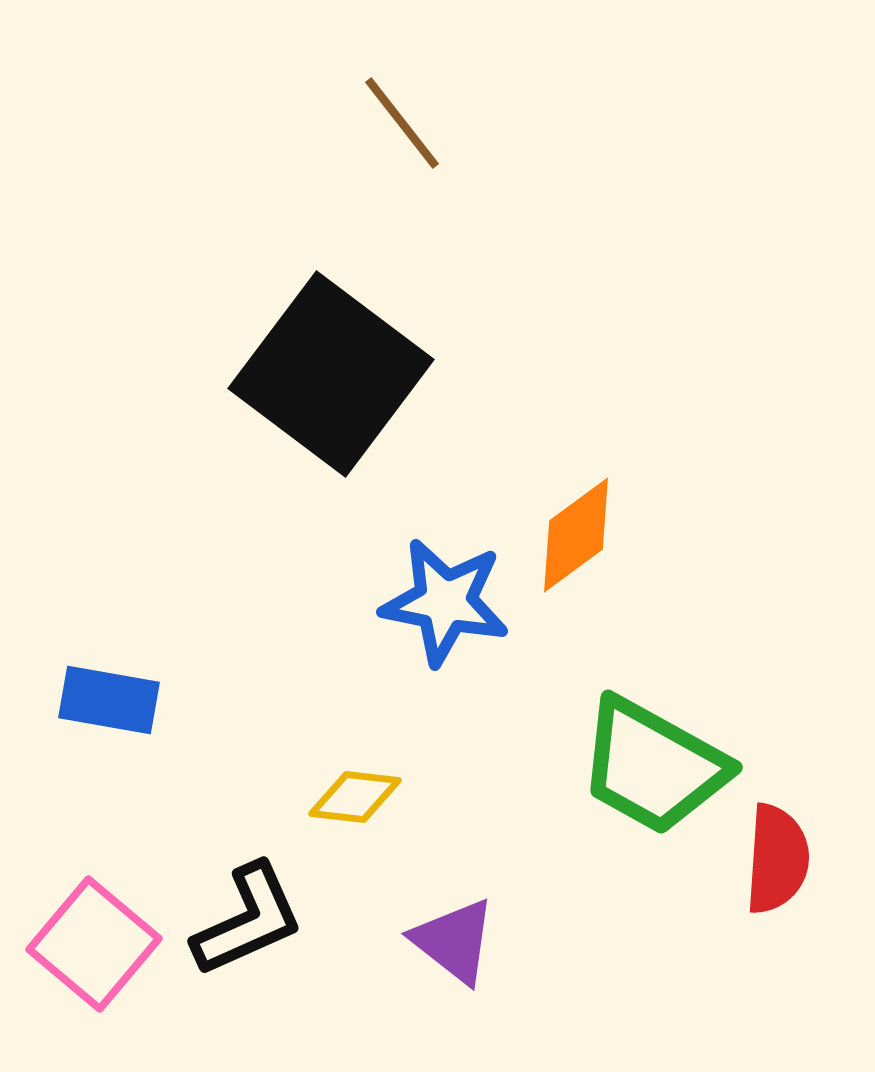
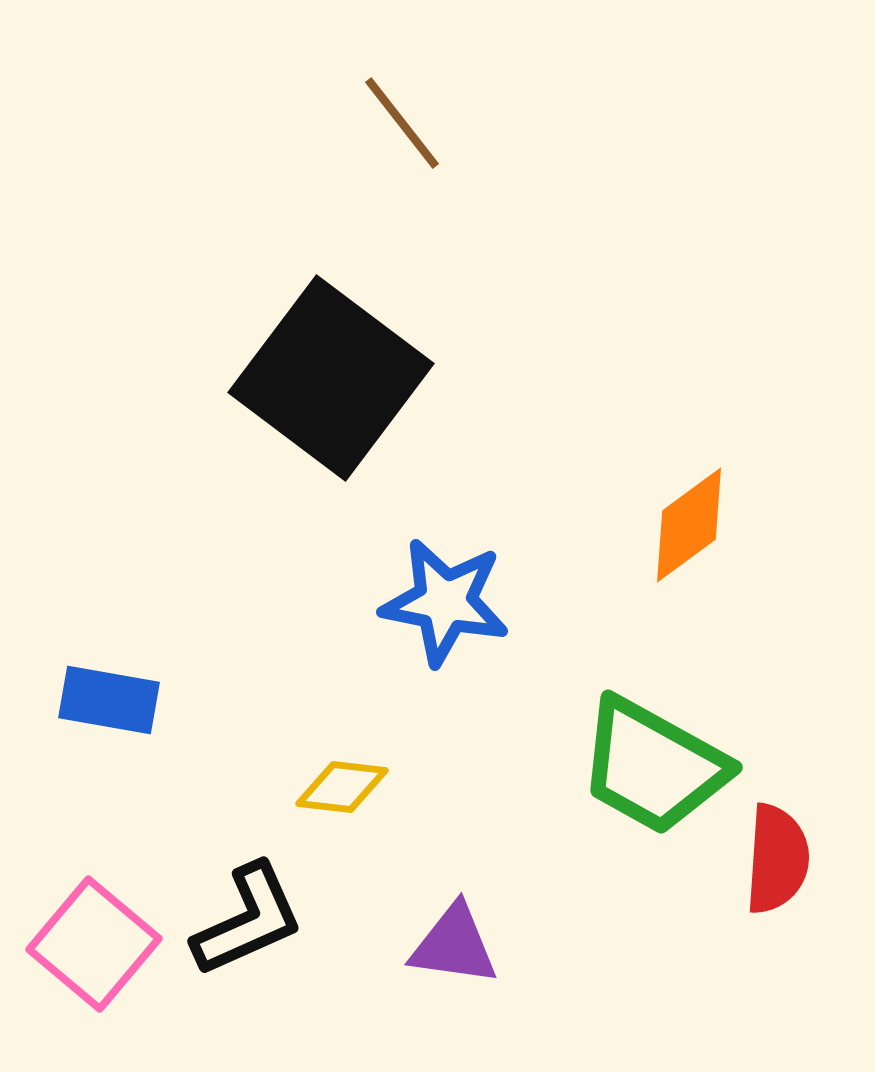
black square: moved 4 px down
orange diamond: moved 113 px right, 10 px up
yellow diamond: moved 13 px left, 10 px up
purple triangle: moved 4 px down; rotated 30 degrees counterclockwise
